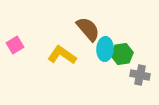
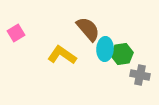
pink square: moved 1 px right, 12 px up
